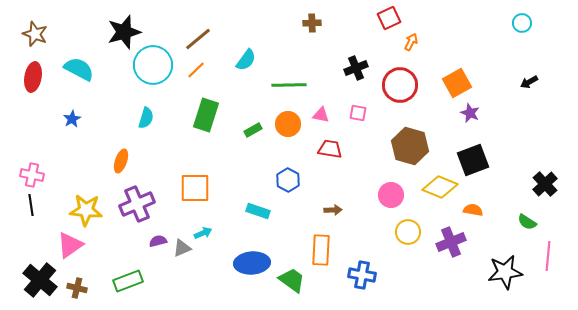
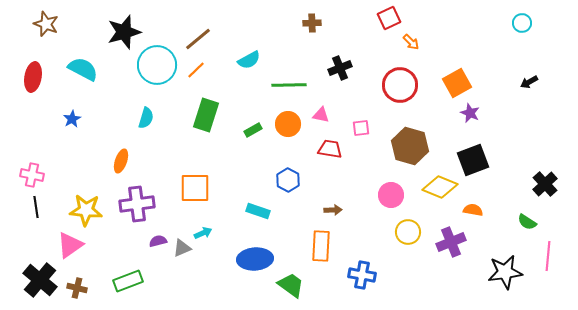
brown star at (35, 34): moved 11 px right, 10 px up
orange arrow at (411, 42): rotated 108 degrees clockwise
cyan semicircle at (246, 60): moved 3 px right; rotated 25 degrees clockwise
cyan circle at (153, 65): moved 4 px right
black cross at (356, 68): moved 16 px left
cyan semicircle at (79, 69): moved 4 px right
pink square at (358, 113): moved 3 px right, 15 px down; rotated 18 degrees counterclockwise
purple cross at (137, 204): rotated 16 degrees clockwise
black line at (31, 205): moved 5 px right, 2 px down
orange rectangle at (321, 250): moved 4 px up
blue ellipse at (252, 263): moved 3 px right, 4 px up
green trapezoid at (292, 280): moved 1 px left, 5 px down
